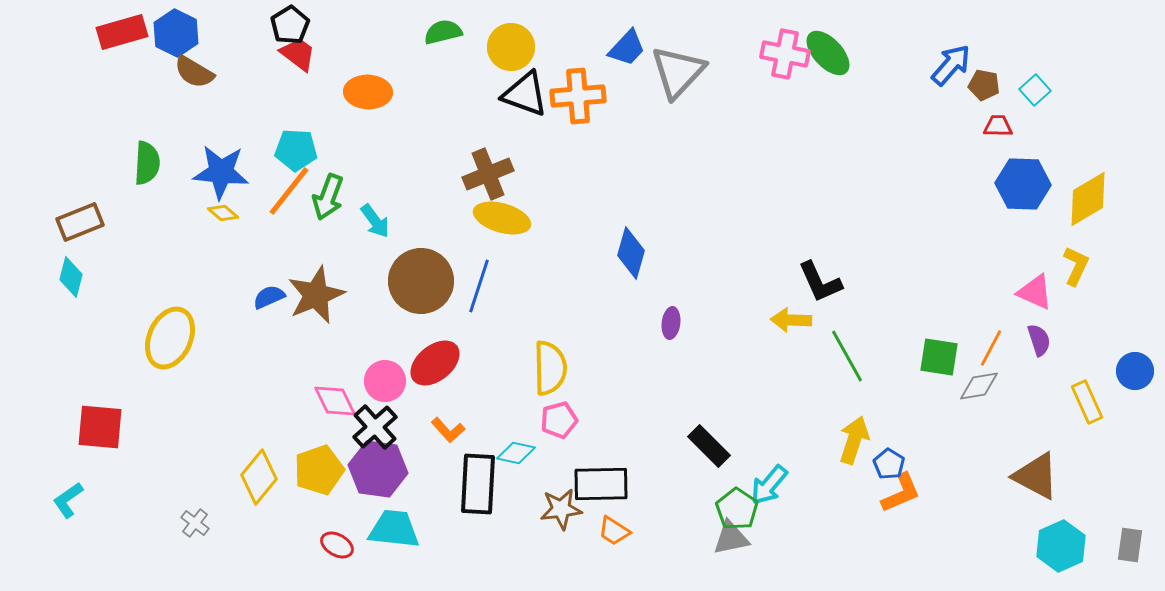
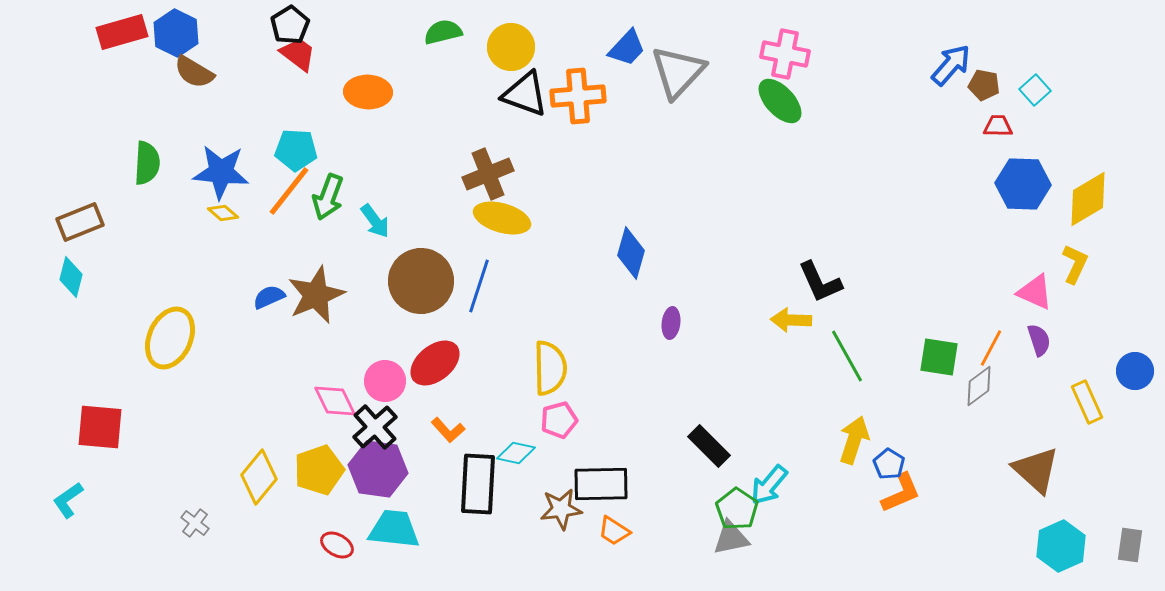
green ellipse at (828, 53): moved 48 px left, 48 px down
yellow L-shape at (1076, 266): moved 1 px left, 2 px up
gray diamond at (979, 386): rotated 27 degrees counterclockwise
brown triangle at (1036, 476): moved 6 px up; rotated 14 degrees clockwise
